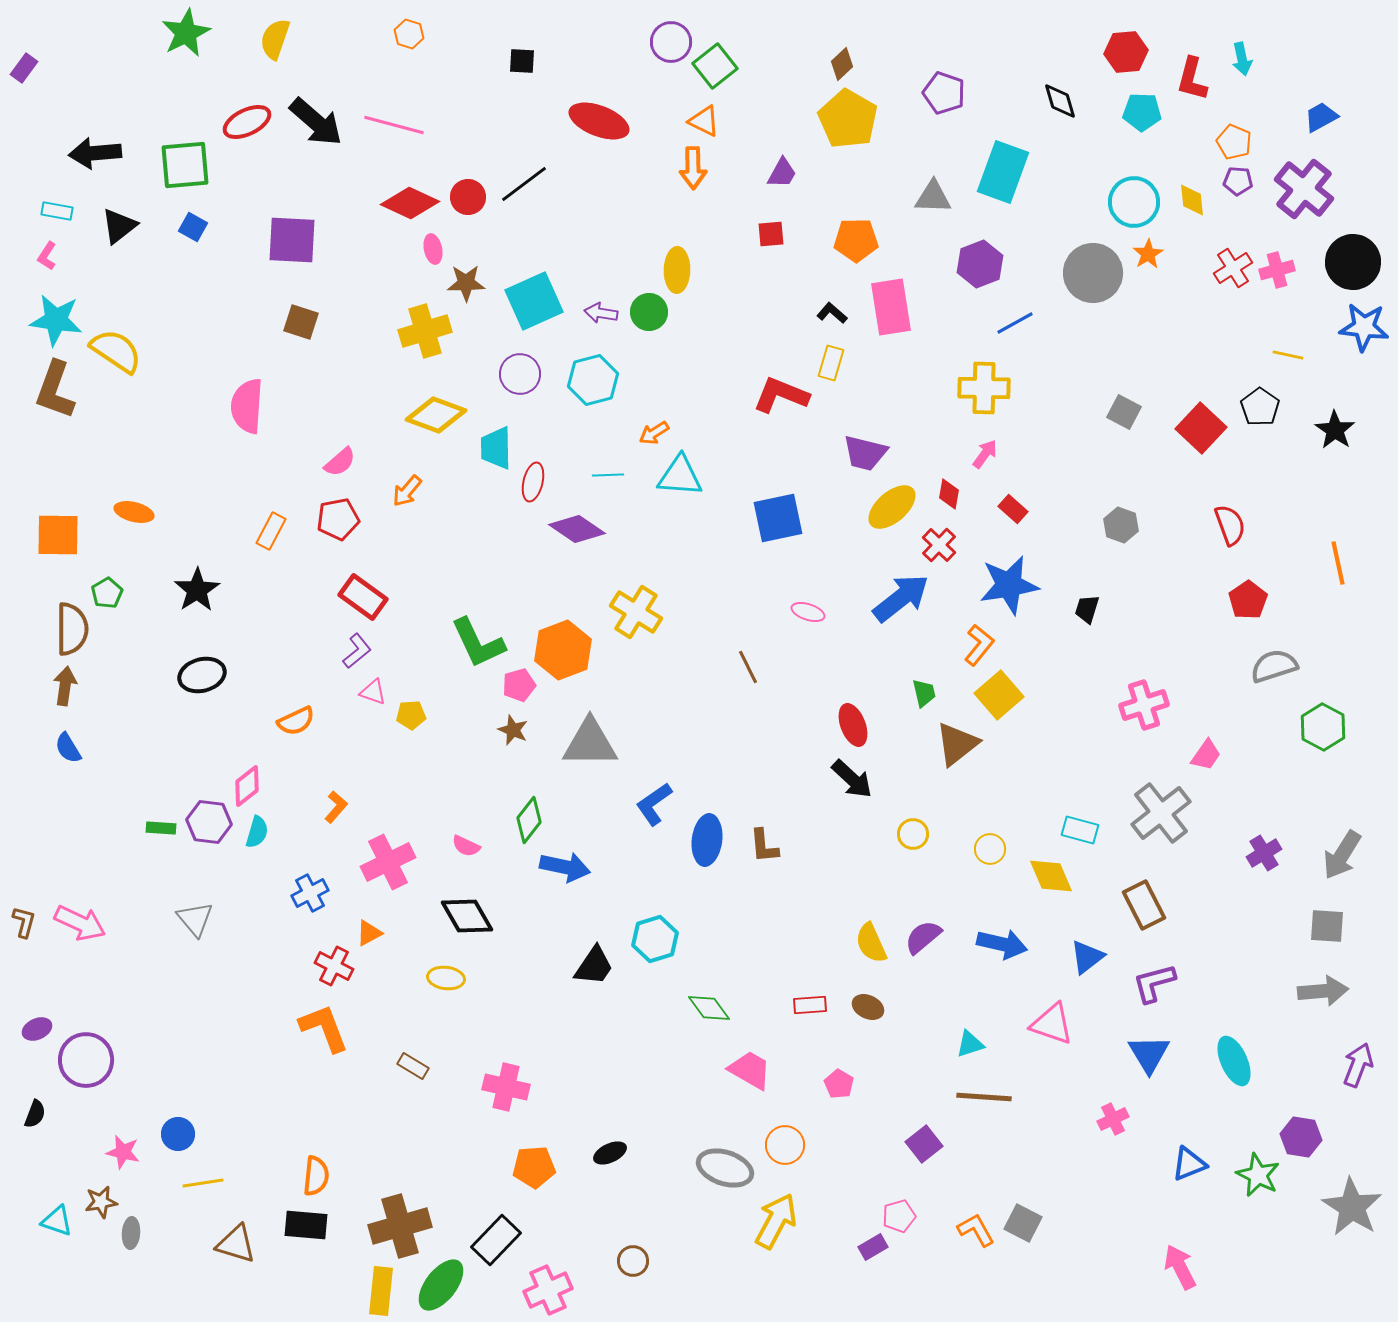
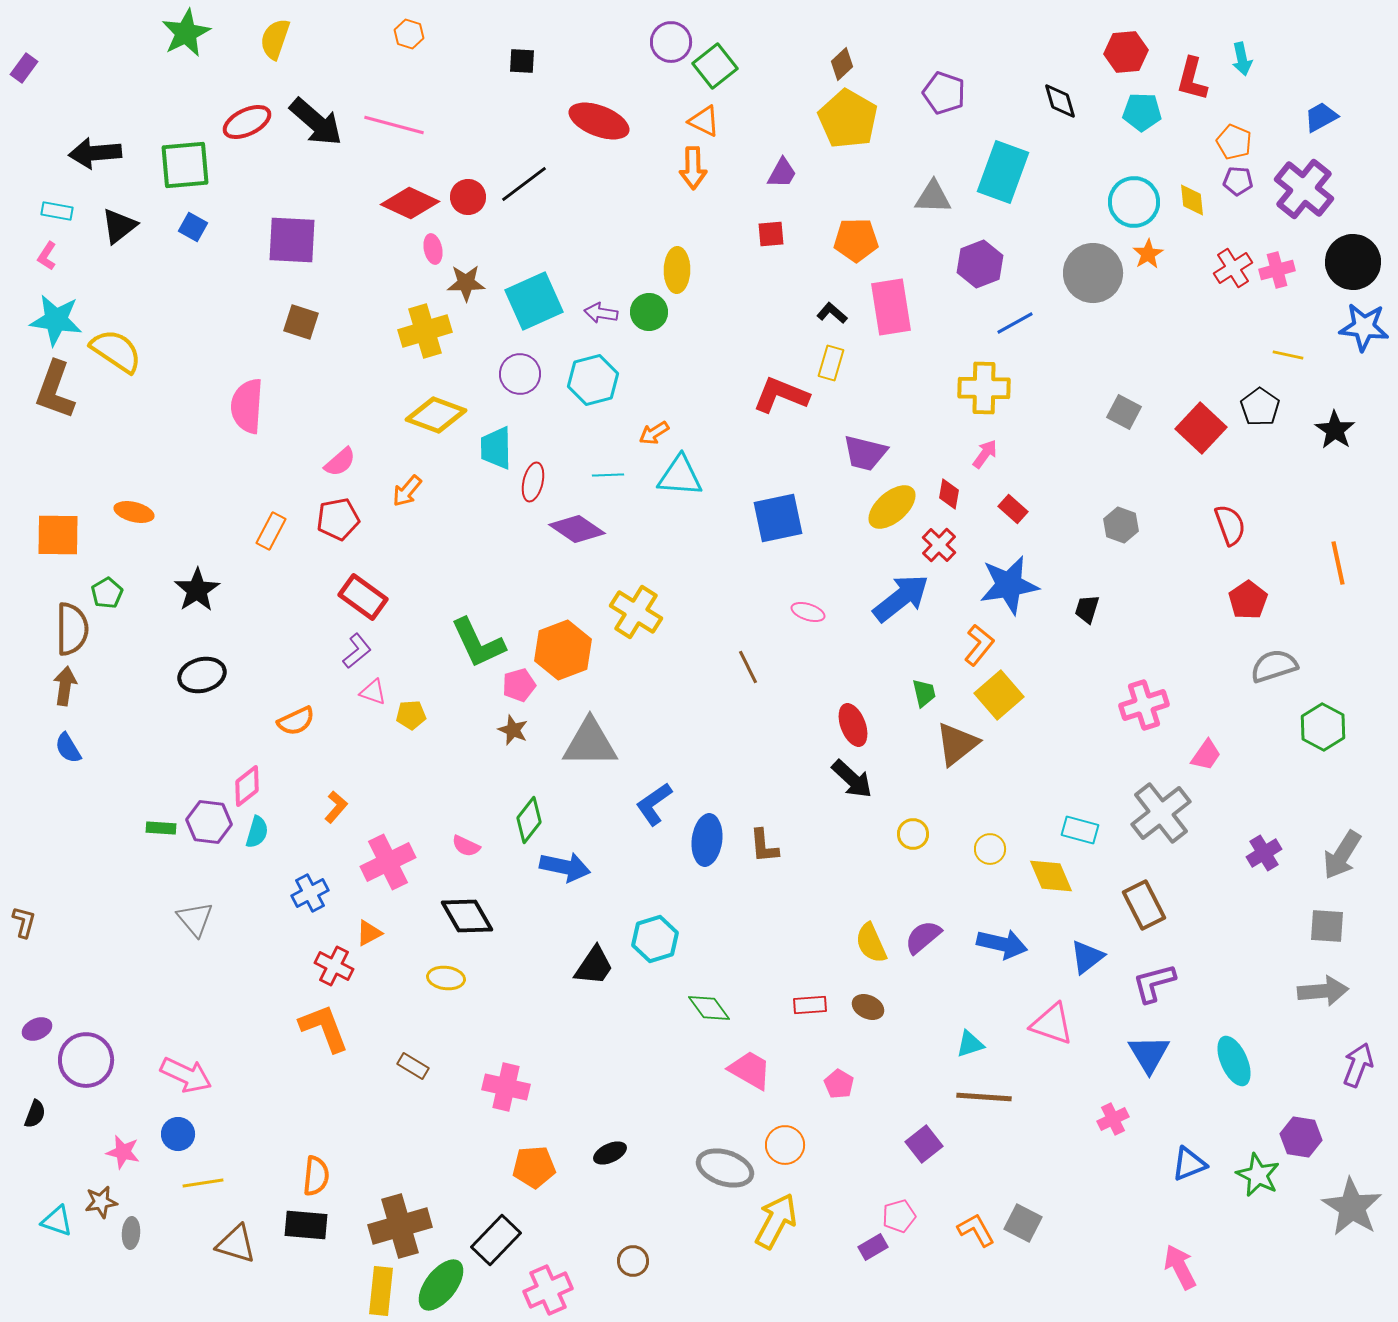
pink arrow at (80, 923): moved 106 px right, 152 px down
